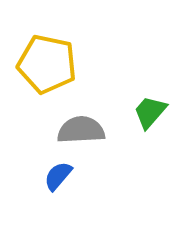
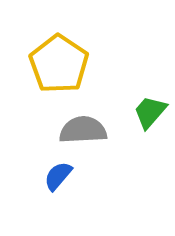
yellow pentagon: moved 12 px right; rotated 22 degrees clockwise
gray semicircle: moved 2 px right
